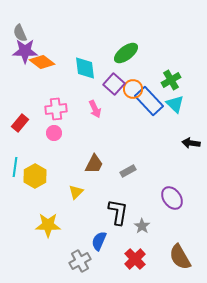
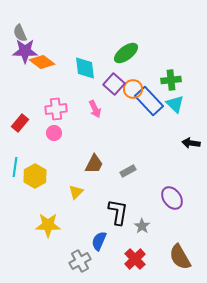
green cross: rotated 24 degrees clockwise
